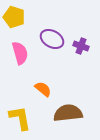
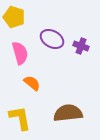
orange semicircle: moved 11 px left, 6 px up
